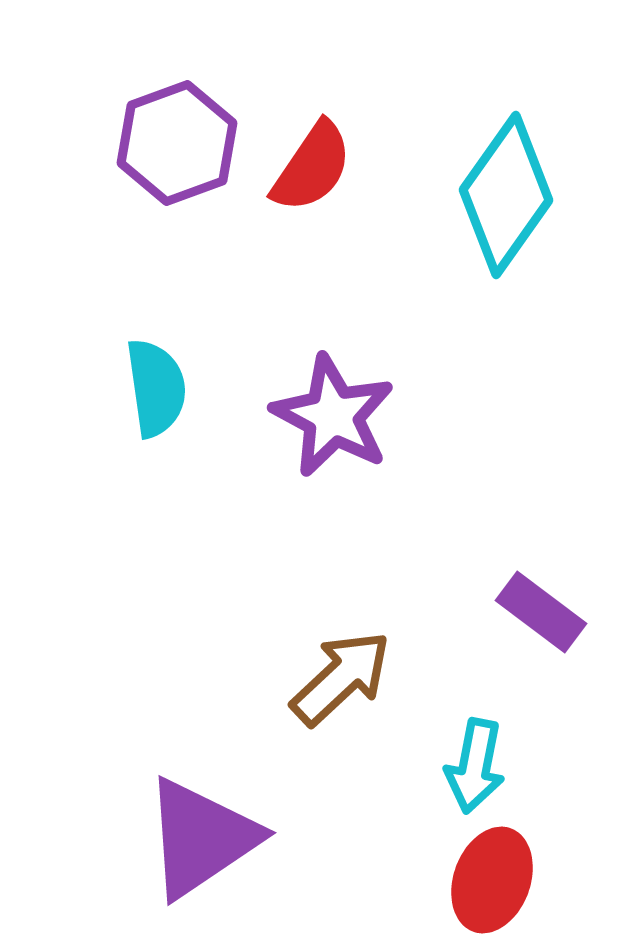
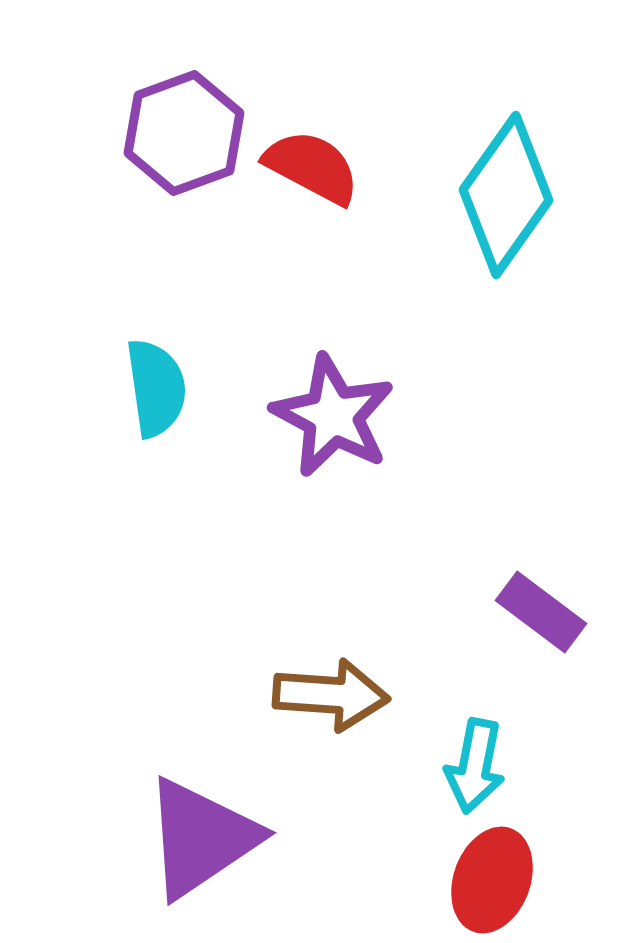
purple hexagon: moved 7 px right, 10 px up
red semicircle: rotated 96 degrees counterclockwise
brown arrow: moved 10 px left, 17 px down; rotated 47 degrees clockwise
